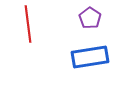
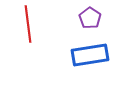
blue rectangle: moved 2 px up
